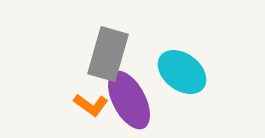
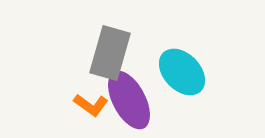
gray rectangle: moved 2 px right, 1 px up
cyan ellipse: rotated 9 degrees clockwise
